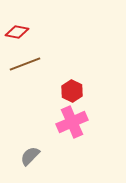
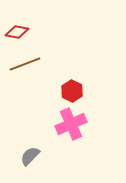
pink cross: moved 1 px left, 2 px down
